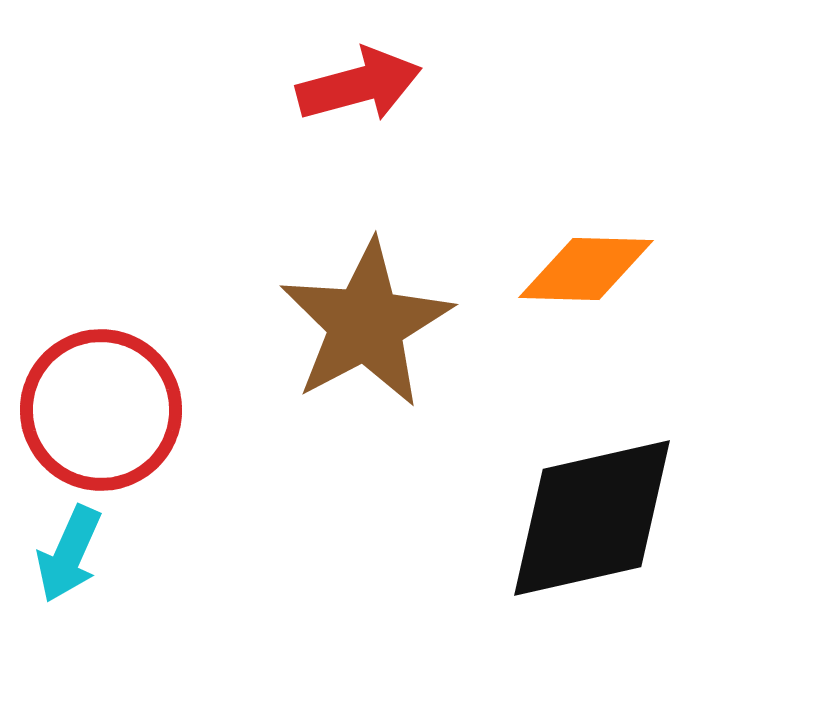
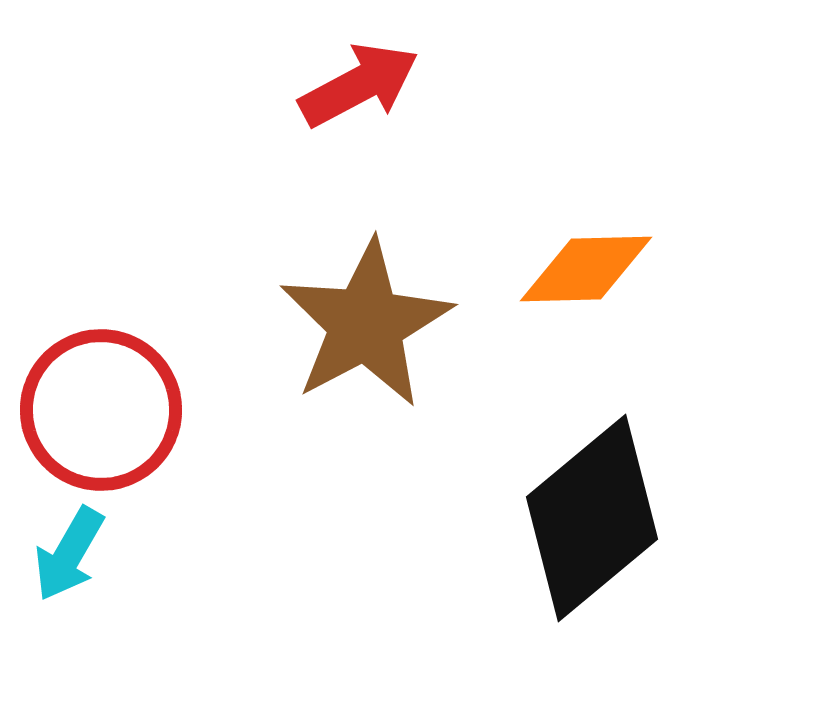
red arrow: rotated 13 degrees counterclockwise
orange diamond: rotated 3 degrees counterclockwise
black diamond: rotated 27 degrees counterclockwise
cyan arrow: rotated 6 degrees clockwise
